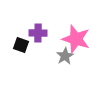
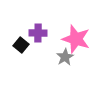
black square: rotated 21 degrees clockwise
gray star: moved 1 px down
